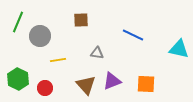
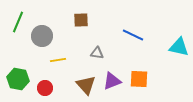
gray circle: moved 2 px right
cyan triangle: moved 2 px up
green hexagon: rotated 15 degrees counterclockwise
orange square: moved 7 px left, 5 px up
